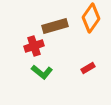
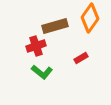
orange diamond: moved 1 px left
red cross: moved 2 px right
red rectangle: moved 7 px left, 10 px up
